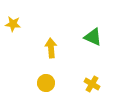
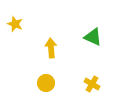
yellow star: moved 2 px right; rotated 14 degrees clockwise
